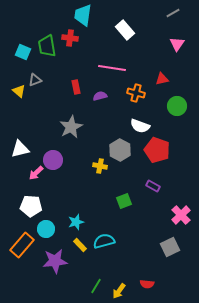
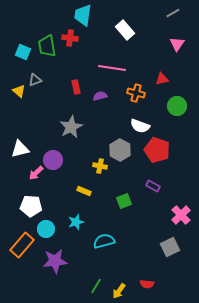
yellow rectangle: moved 4 px right, 54 px up; rotated 24 degrees counterclockwise
